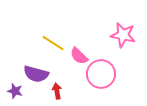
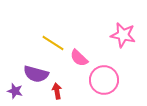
pink semicircle: moved 2 px down
pink circle: moved 3 px right, 6 px down
